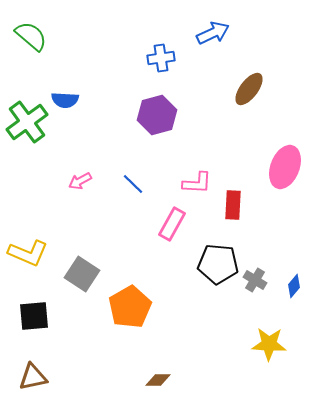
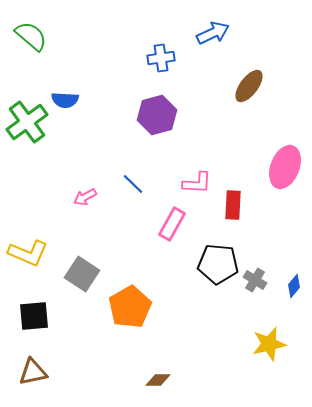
brown ellipse: moved 3 px up
pink arrow: moved 5 px right, 16 px down
yellow star: rotated 16 degrees counterclockwise
brown triangle: moved 5 px up
